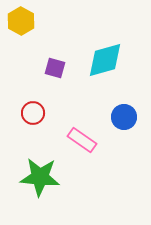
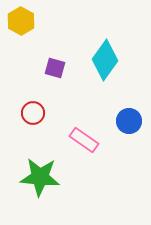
cyan diamond: rotated 39 degrees counterclockwise
blue circle: moved 5 px right, 4 px down
pink rectangle: moved 2 px right
